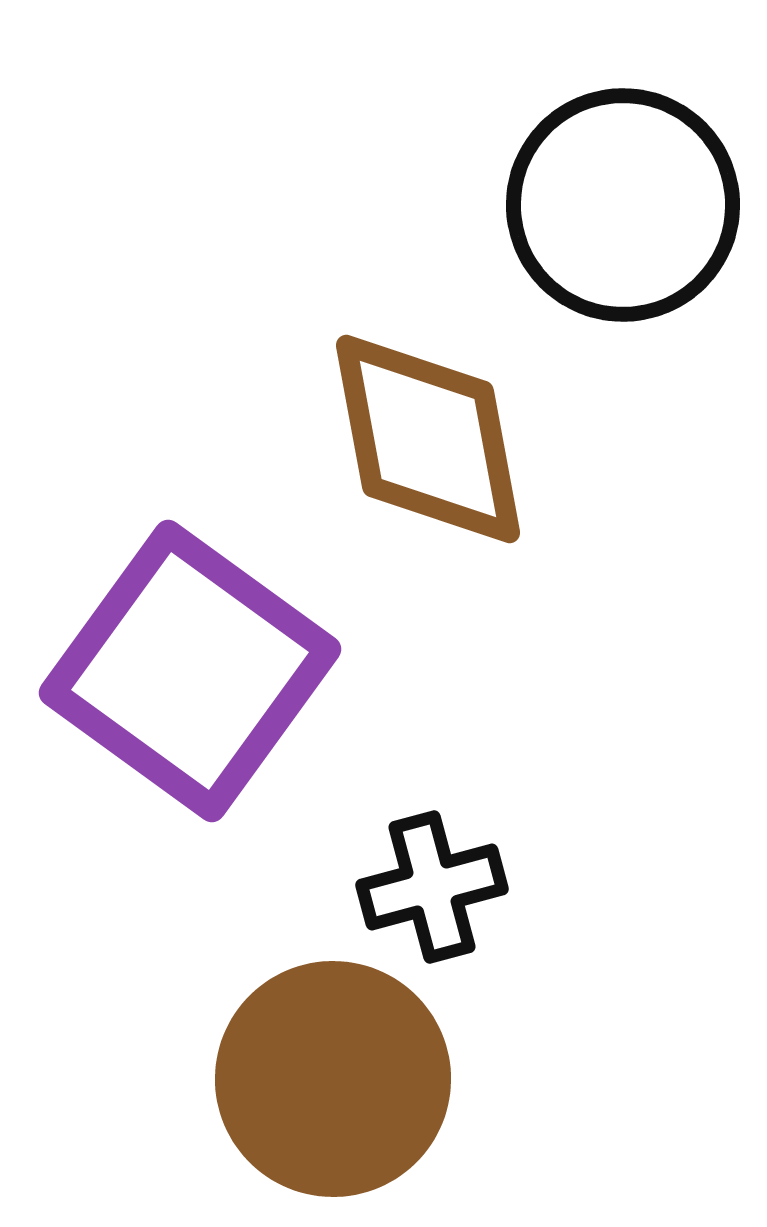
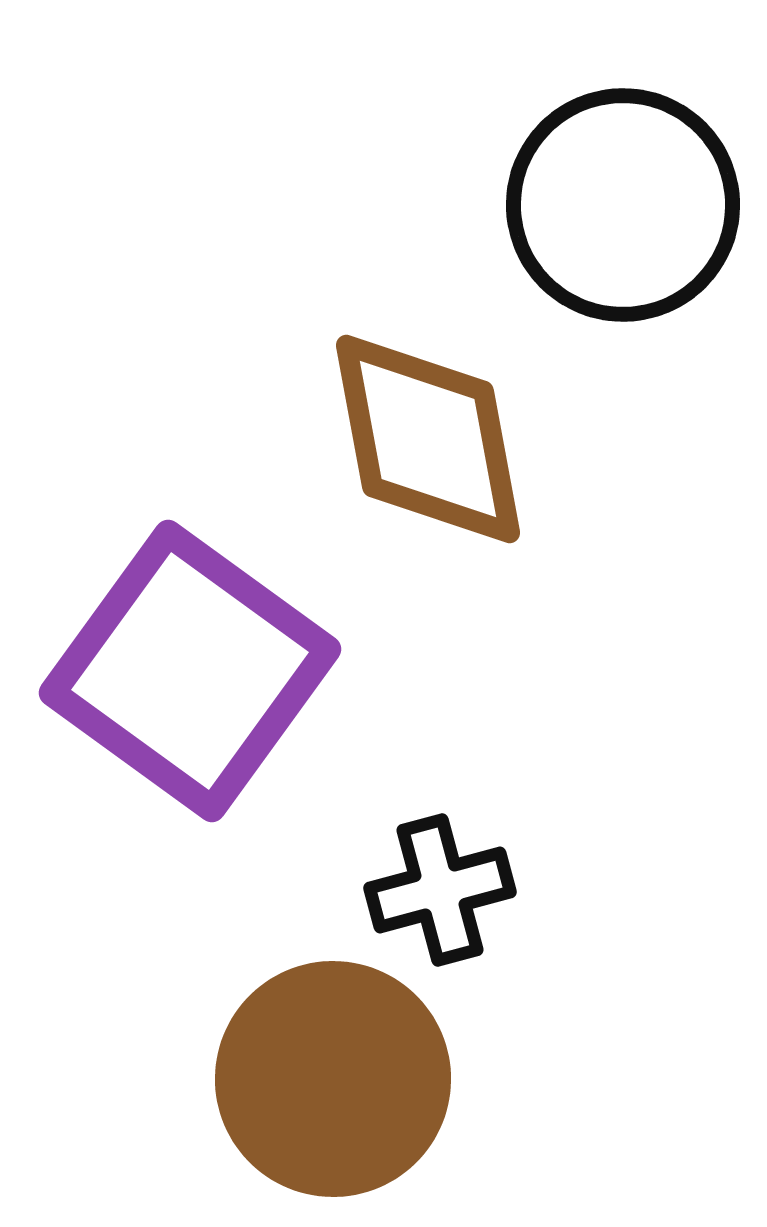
black cross: moved 8 px right, 3 px down
